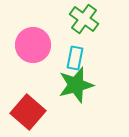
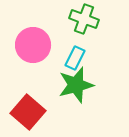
green cross: rotated 16 degrees counterclockwise
cyan rectangle: rotated 15 degrees clockwise
